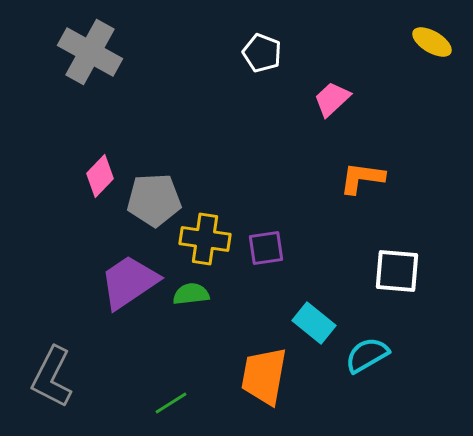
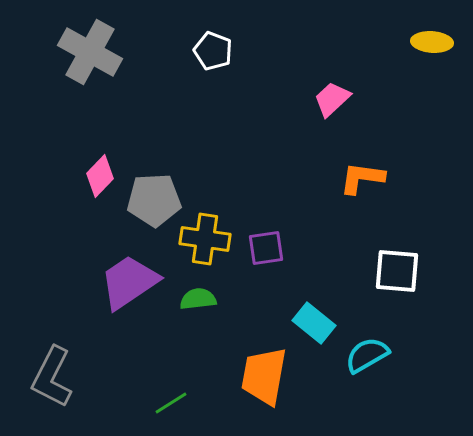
yellow ellipse: rotated 27 degrees counterclockwise
white pentagon: moved 49 px left, 2 px up
green semicircle: moved 7 px right, 5 px down
